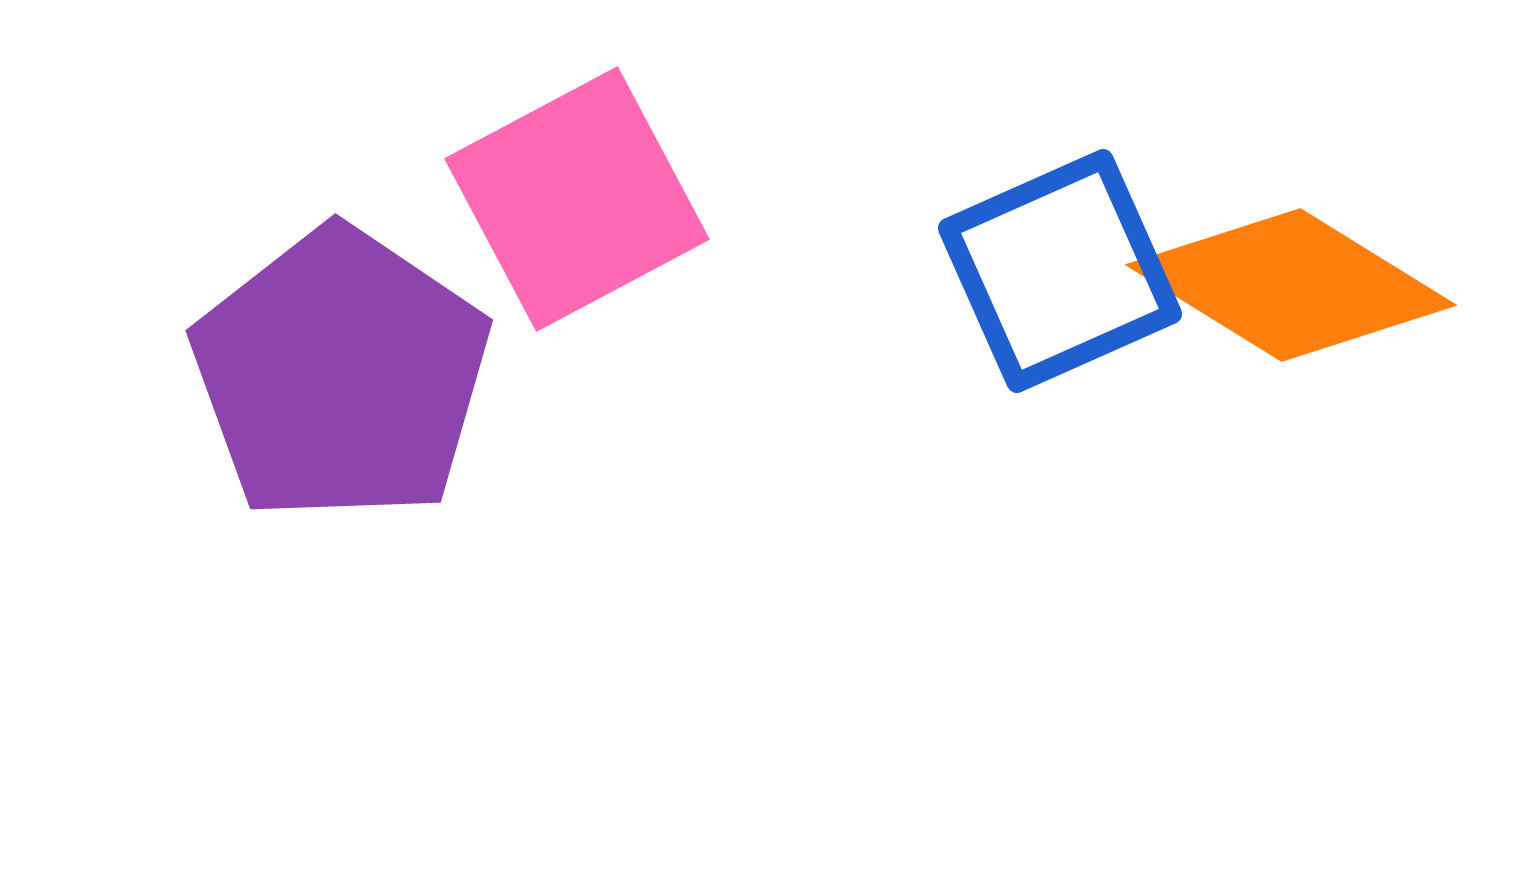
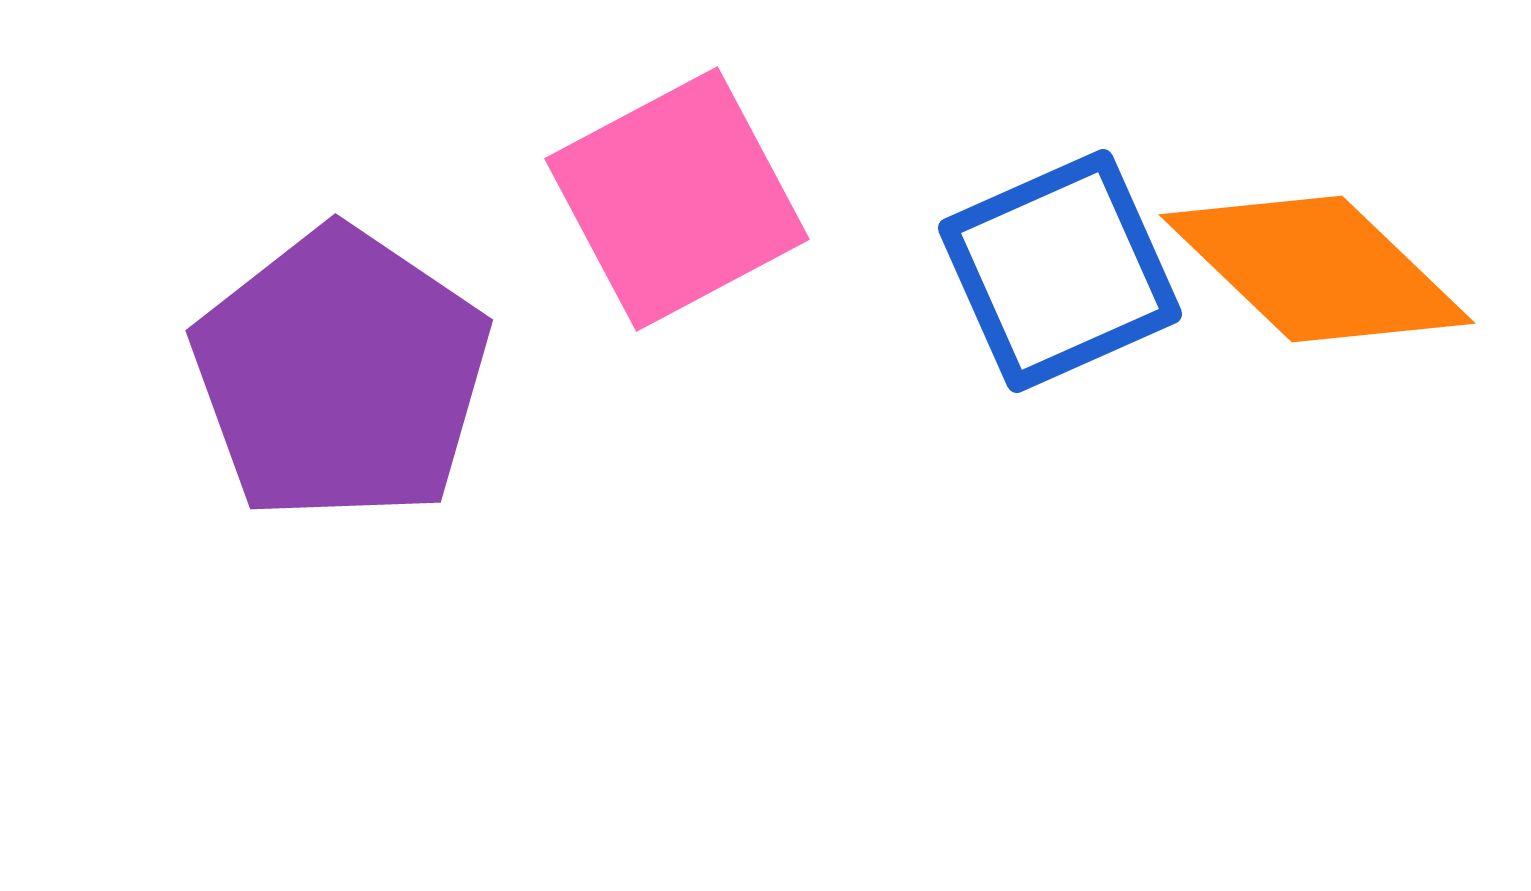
pink square: moved 100 px right
orange diamond: moved 26 px right, 16 px up; rotated 12 degrees clockwise
